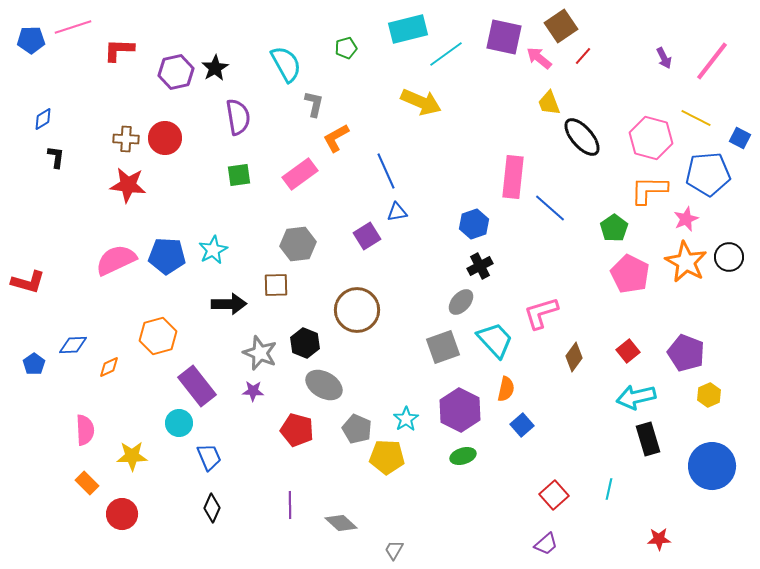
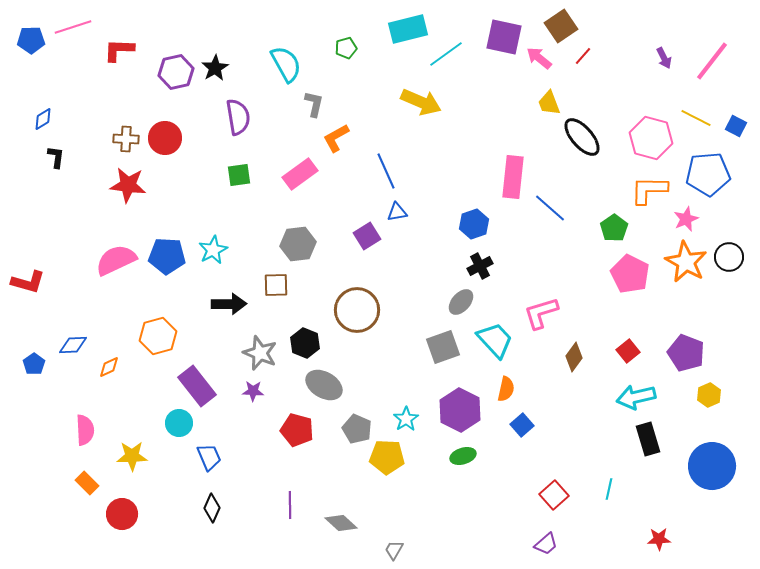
blue square at (740, 138): moved 4 px left, 12 px up
